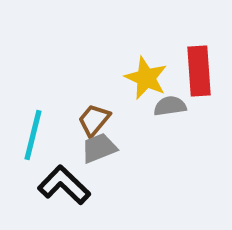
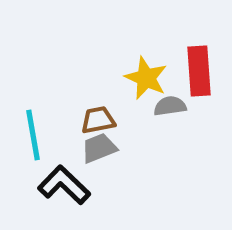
brown trapezoid: moved 4 px right; rotated 39 degrees clockwise
cyan line: rotated 24 degrees counterclockwise
